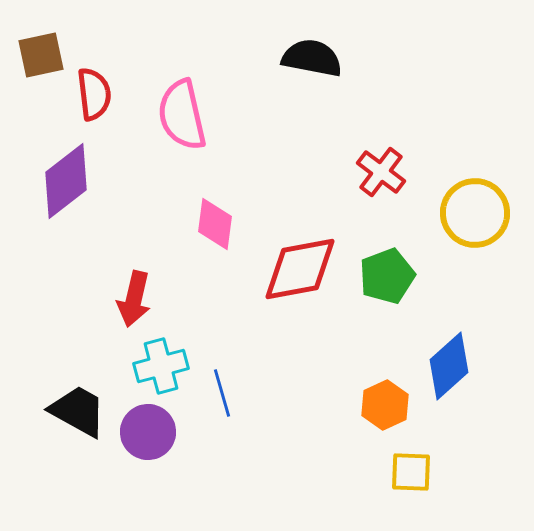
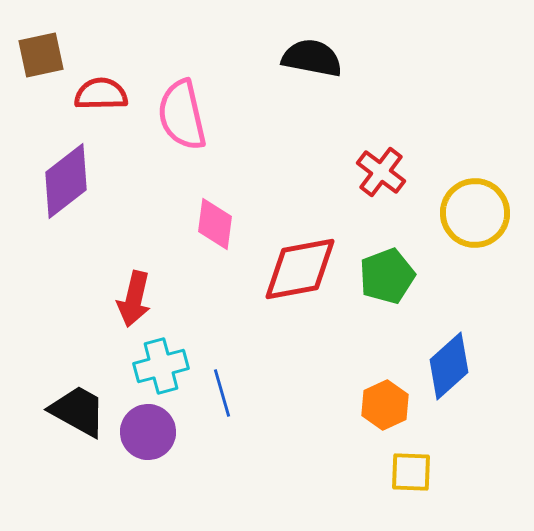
red semicircle: moved 7 px right; rotated 84 degrees counterclockwise
